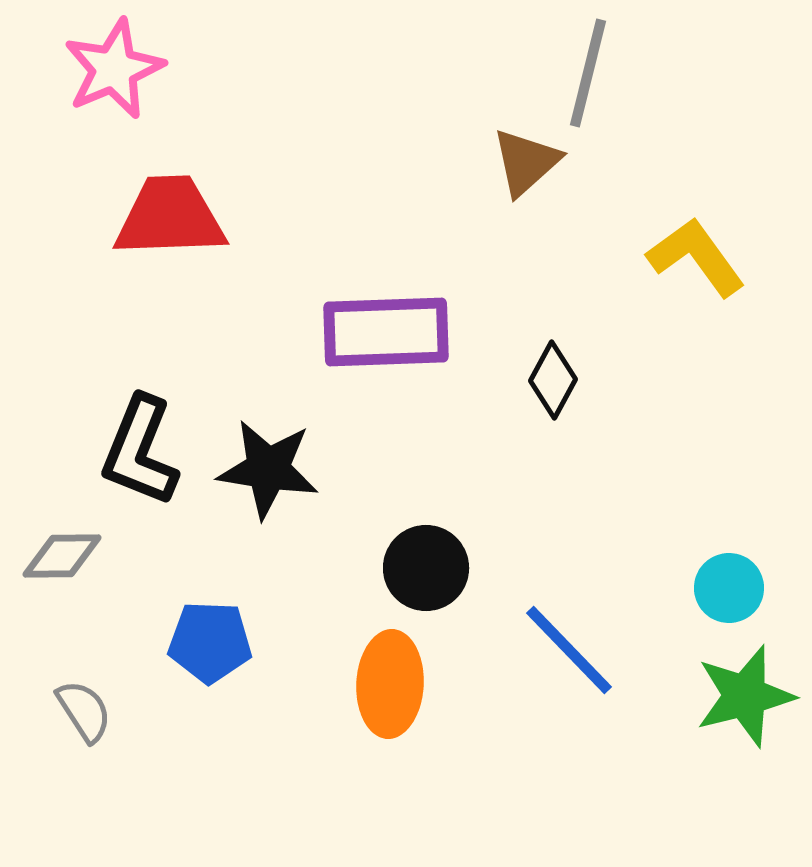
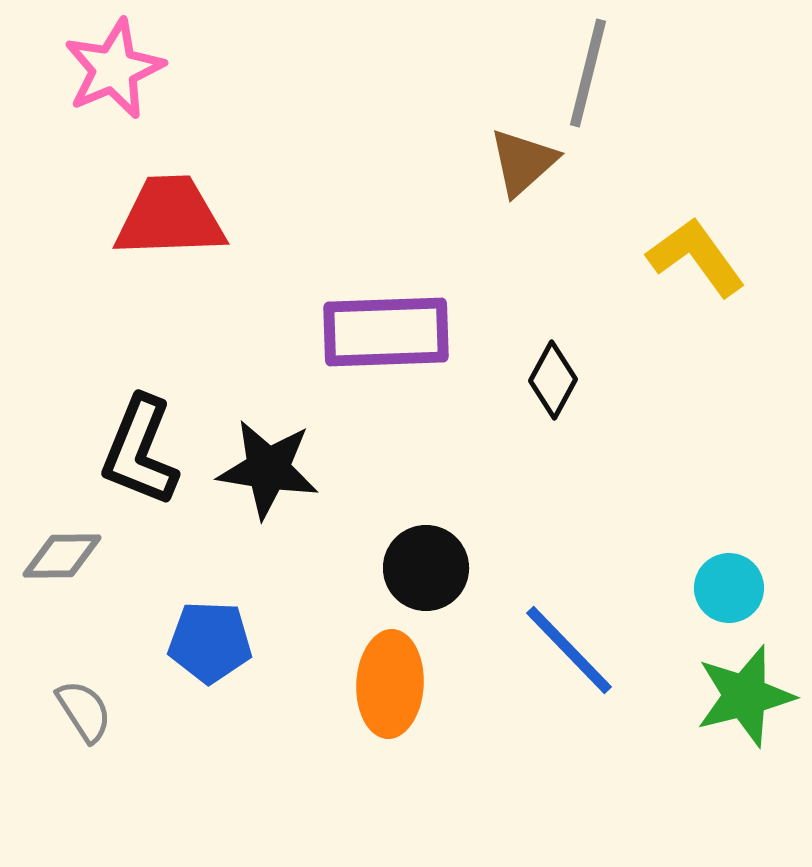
brown triangle: moved 3 px left
